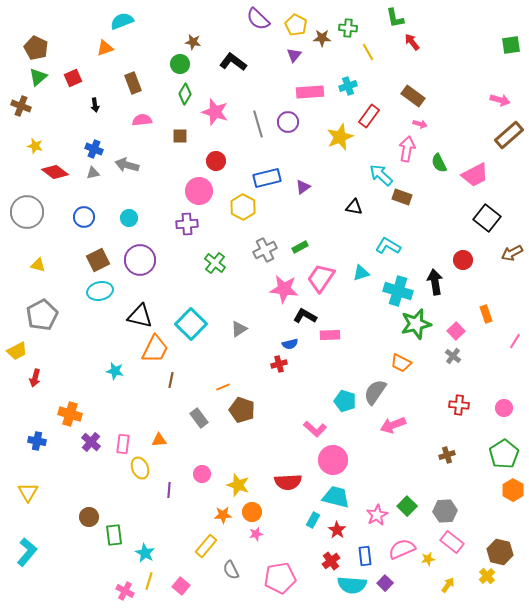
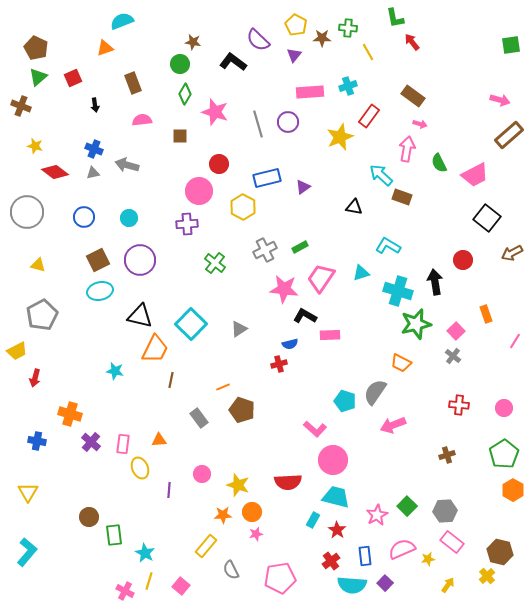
purple semicircle at (258, 19): moved 21 px down
red circle at (216, 161): moved 3 px right, 3 px down
